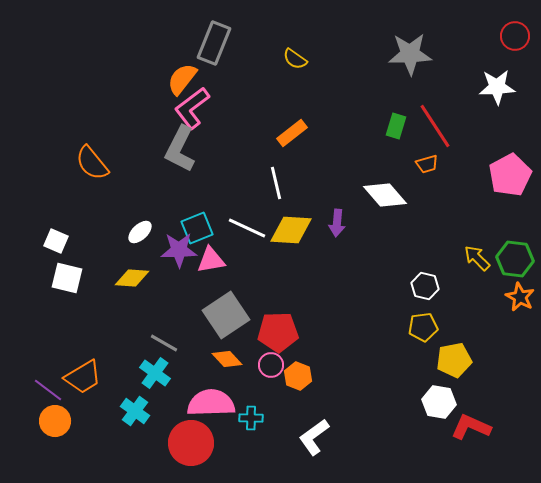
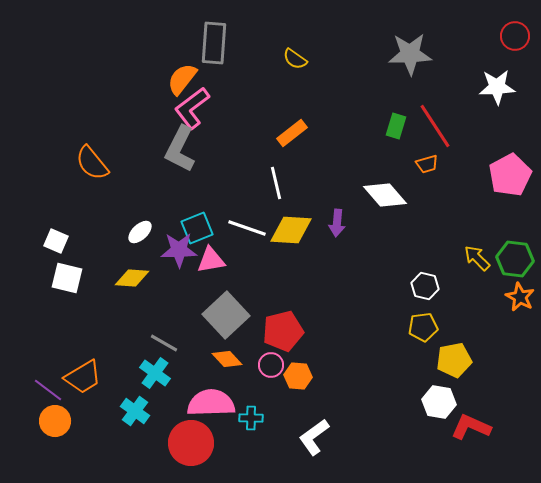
gray rectangle at (214, 43): rotated 18 degrees counterclockwise
white line at (247, 228): rotated 6 degrees counterclockwise
gray square at (226, 315): rotated 9 degrees counterclockwise
red pentagon at (278, 332): moved 5 px right, 1 px up; rotated 12 degrees counterclockwise
orange hexagon at (298, 376): rotated 16 degrees counterclockwise
